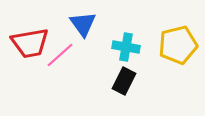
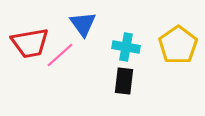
yellow pentagon: rotated 21 degrees counterclockwise
black rectangle: rotated 20 degrees counterclockwise
